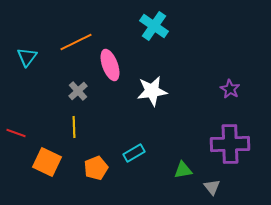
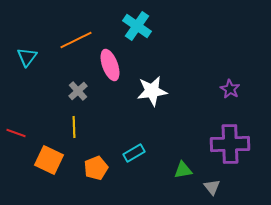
cyan cross: moved 17 px left
orange line: moved 2 px up
orange square: moved 2 px right, 2 px up
